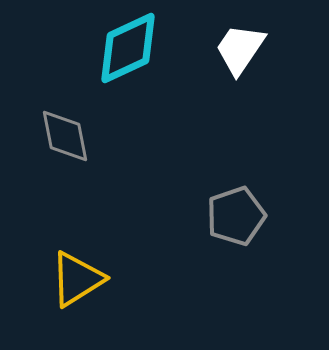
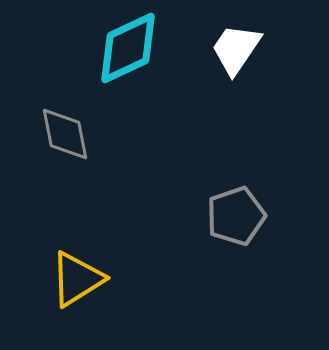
white trapezoid: moved 4 px left
gray diamond: moved 2 px up
